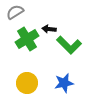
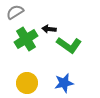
green cross: moved 1 px left
green L-shape: rotated 10 degrees counterclockwise
